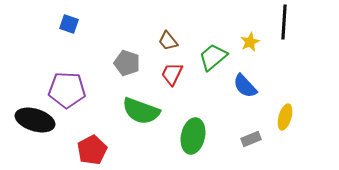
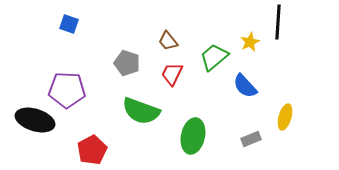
black line: moved 6 px left
green trapezoid: moved 1 px right
